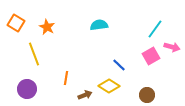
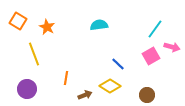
orange square: moved 2 px right, 2 px up
blue line: moved 1 px left, 1 px up
yellow diamond: moved 1 px right
